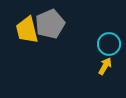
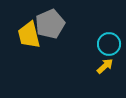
yellow trapezoid: moved 2 px right, 5 px down
yellow arrow: rotated 18 degrees clockwise
